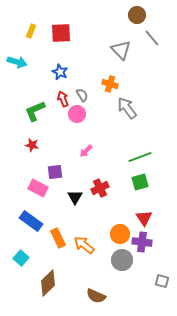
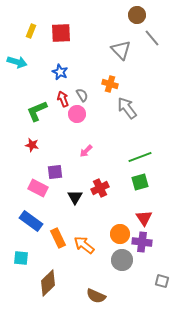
green L-shape: moved 2 px right
cyan square: rotated 35 degrees counterclockwise
